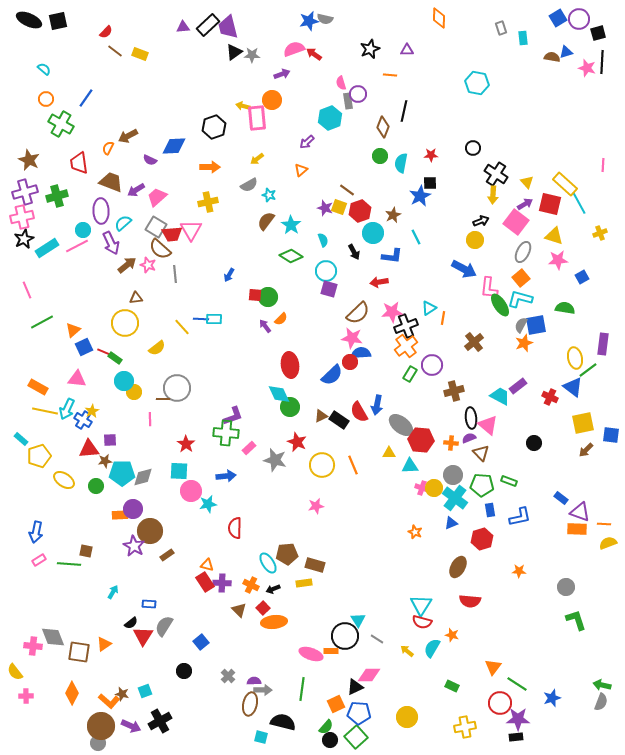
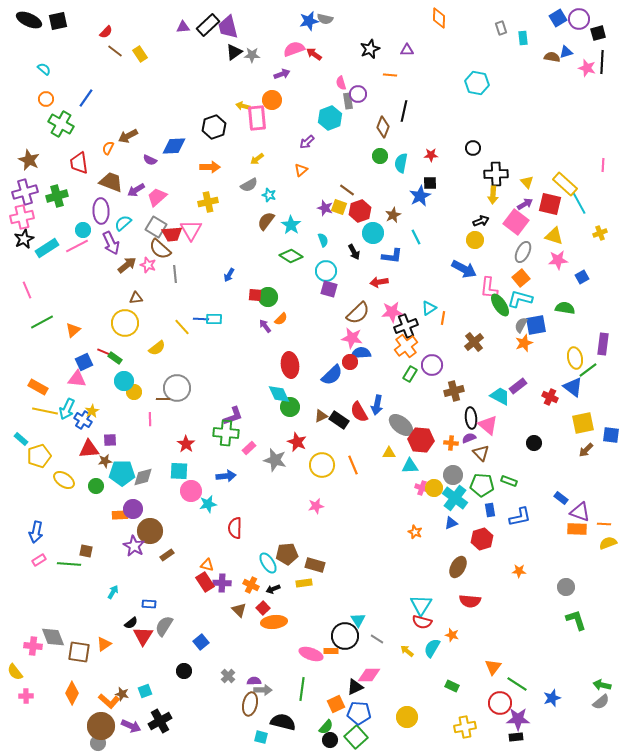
yellow rectangle at (140, 54): rotated 35 degrees clockwise
black cross at (496, 174): rotated 35 degrees counterclockwise
blue square at (84, 347): moved 15 px down
gray semicircle at (601, 702): rotated 30 degrees clockwise
